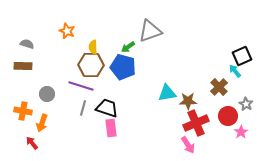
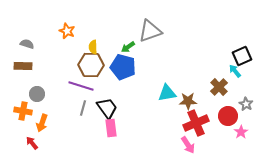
gray circle: moved 10 px left
black trapezoid: rotated 35 degrees clockwise
